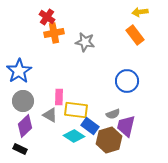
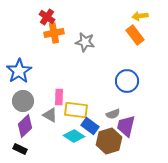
yellow arrow: moved 4 px down
brown hexagon: moved 1 px down
